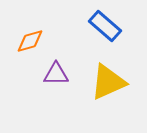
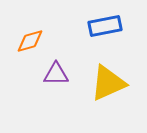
blue rectangle: rotated 52 degrees counterclockwise
yellow triangle: moved 1 px down
